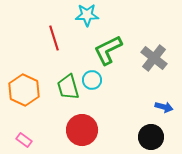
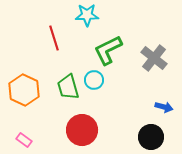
cyan circle: moved 2 px right
